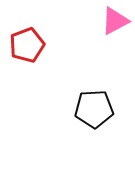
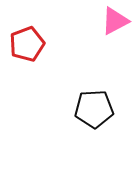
red pentagon: moved 1 px up
